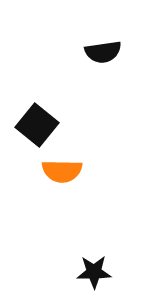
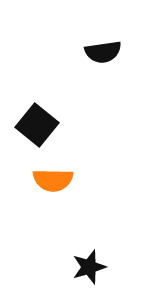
orange semicircle: moved 9 px left, 9 px down
black star: moved 5 px left, 5 px up; rotated 16 degrees counterclockwise
